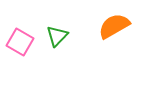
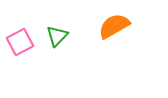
pink square: rotated 32 degrees clockwise
